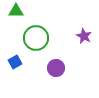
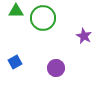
green circle: moved 7 px right, 20 px up
